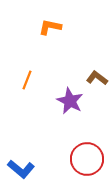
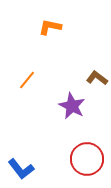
orange line: rotated 18 degrees clockwise
purple star: moved 2 px right, 5 px down
blue L-shape: rotated 12 degrees clockwise
